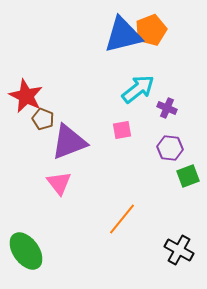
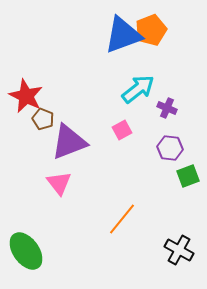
blue triangle: rotated 6 degrees counterclockwise
pink square: rotated 18 degrees counterclockwise
